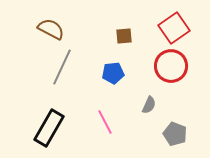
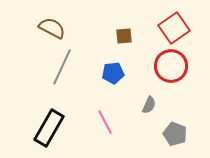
brown semicircle: moved 1 px right, 1 px up
